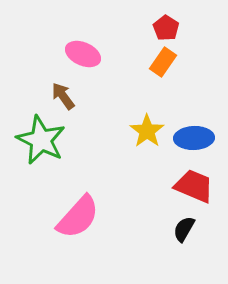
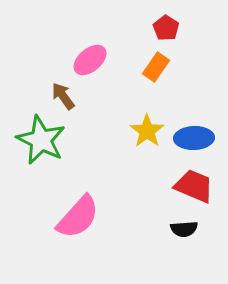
pink ellipse: moved 7 px right, 6 px down; rotated 64 degrees counterclockwise
orange rectangle: moved 7 px left, 5 px down
black semicircle: rotated 124 degrees counterclockwise
